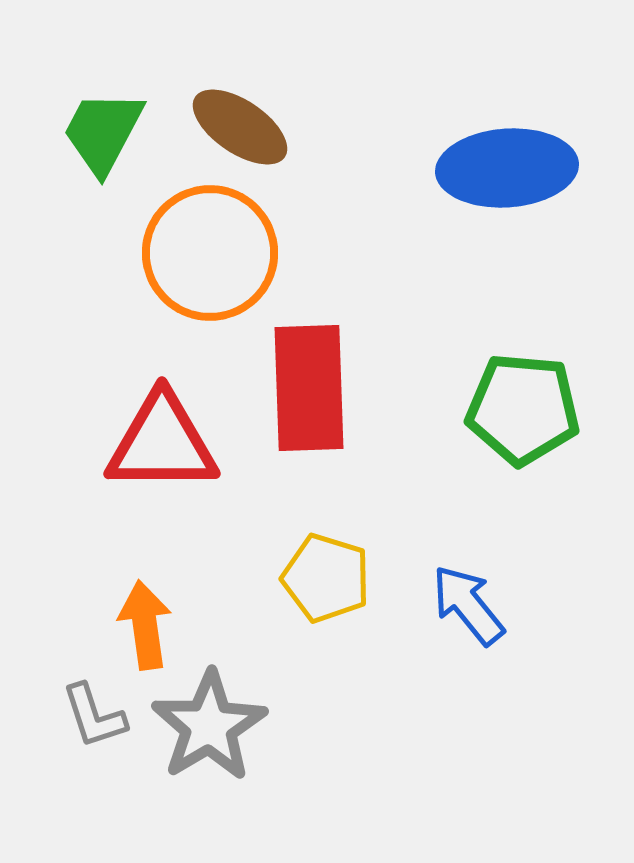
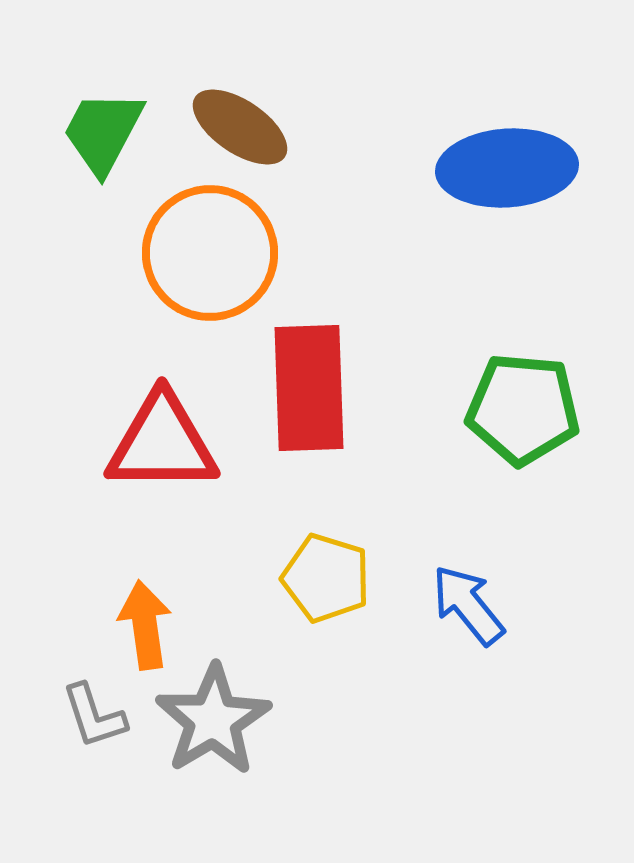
gray star: moved 4 px right, 6 px up
